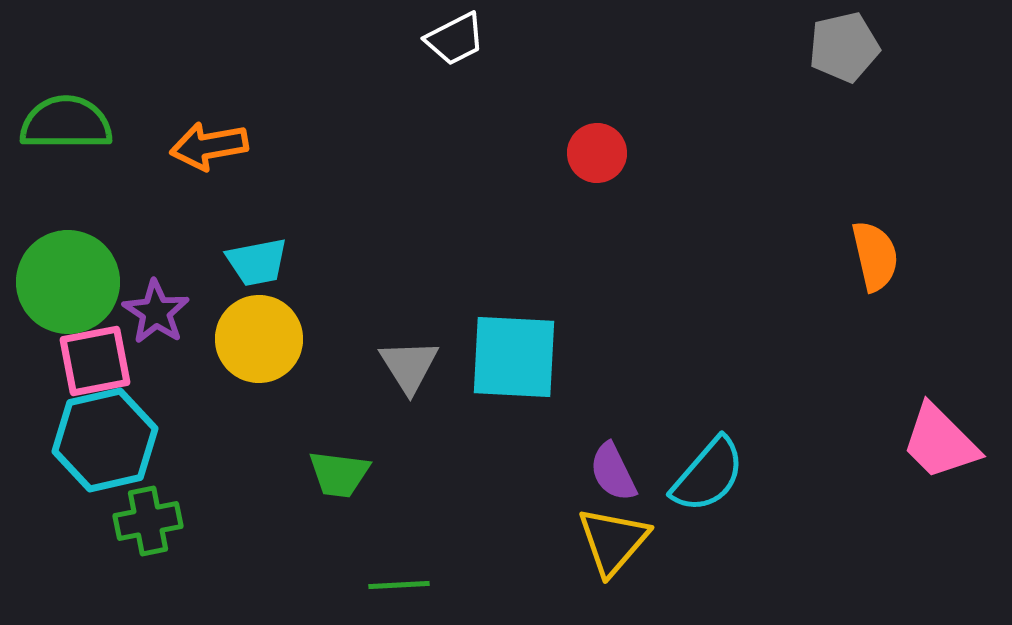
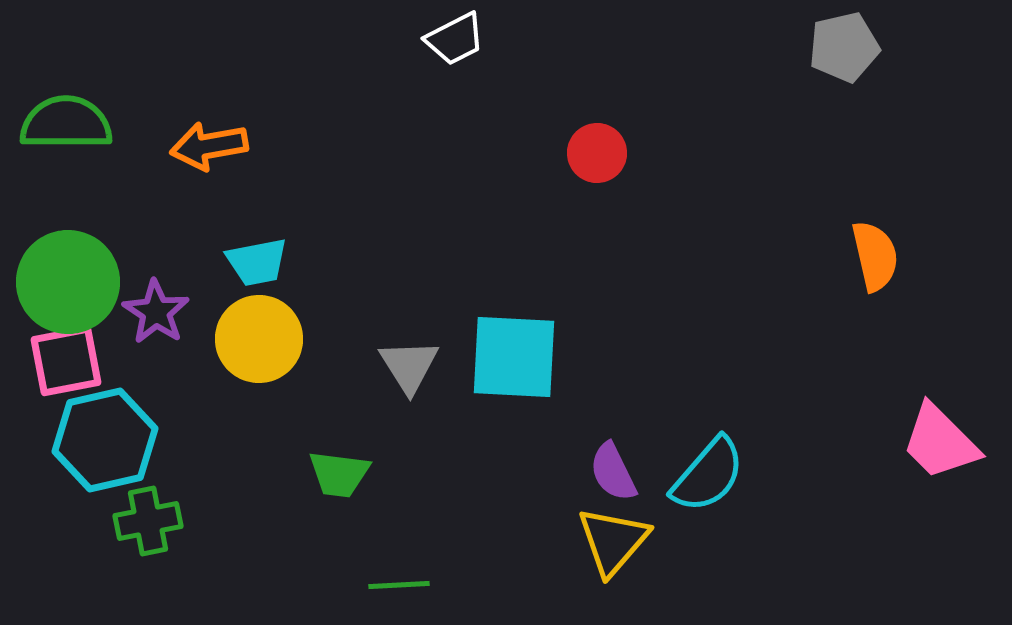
pink square: moved 29 px left
